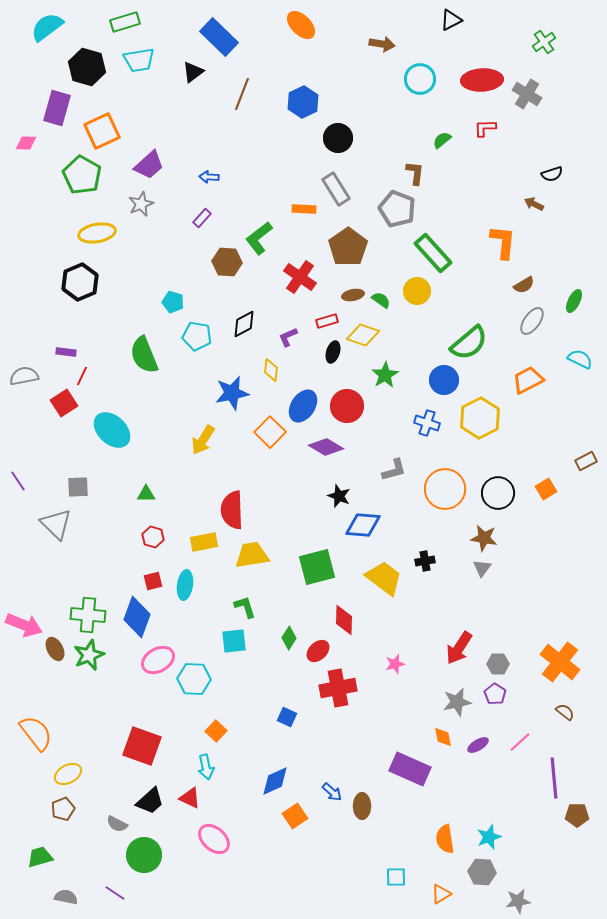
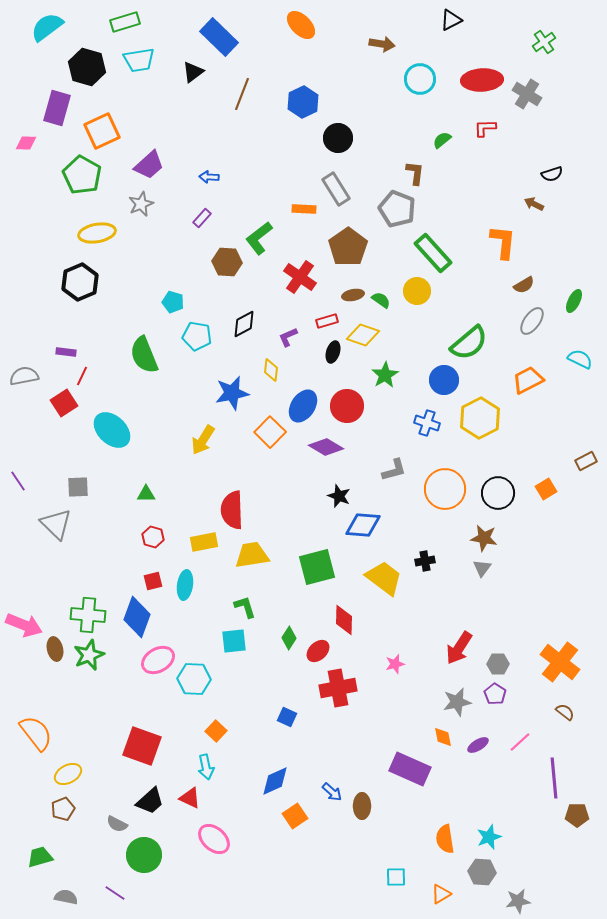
brown ellipse at (55, 649): rotated 15 degrees clockwise
